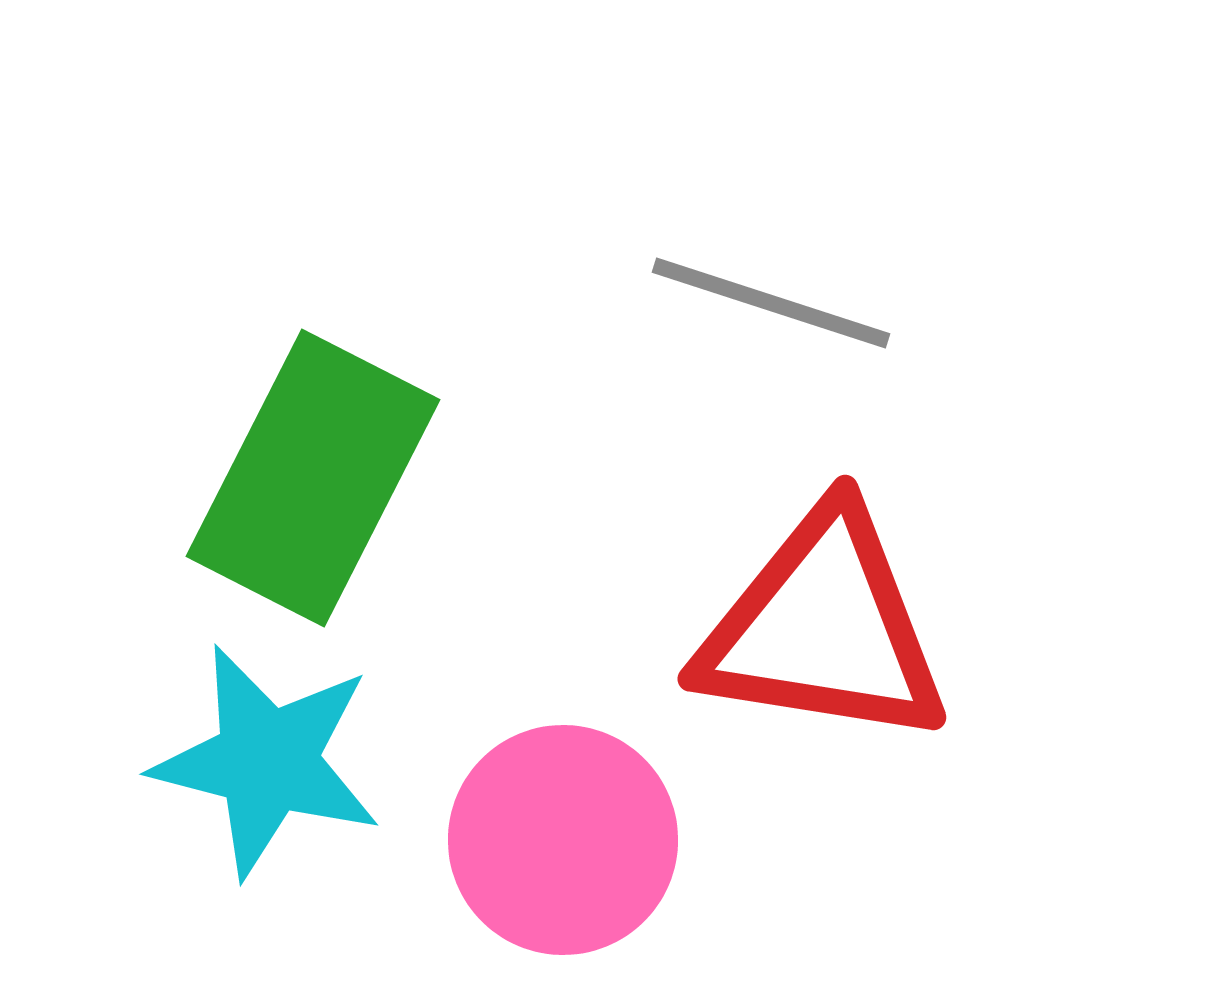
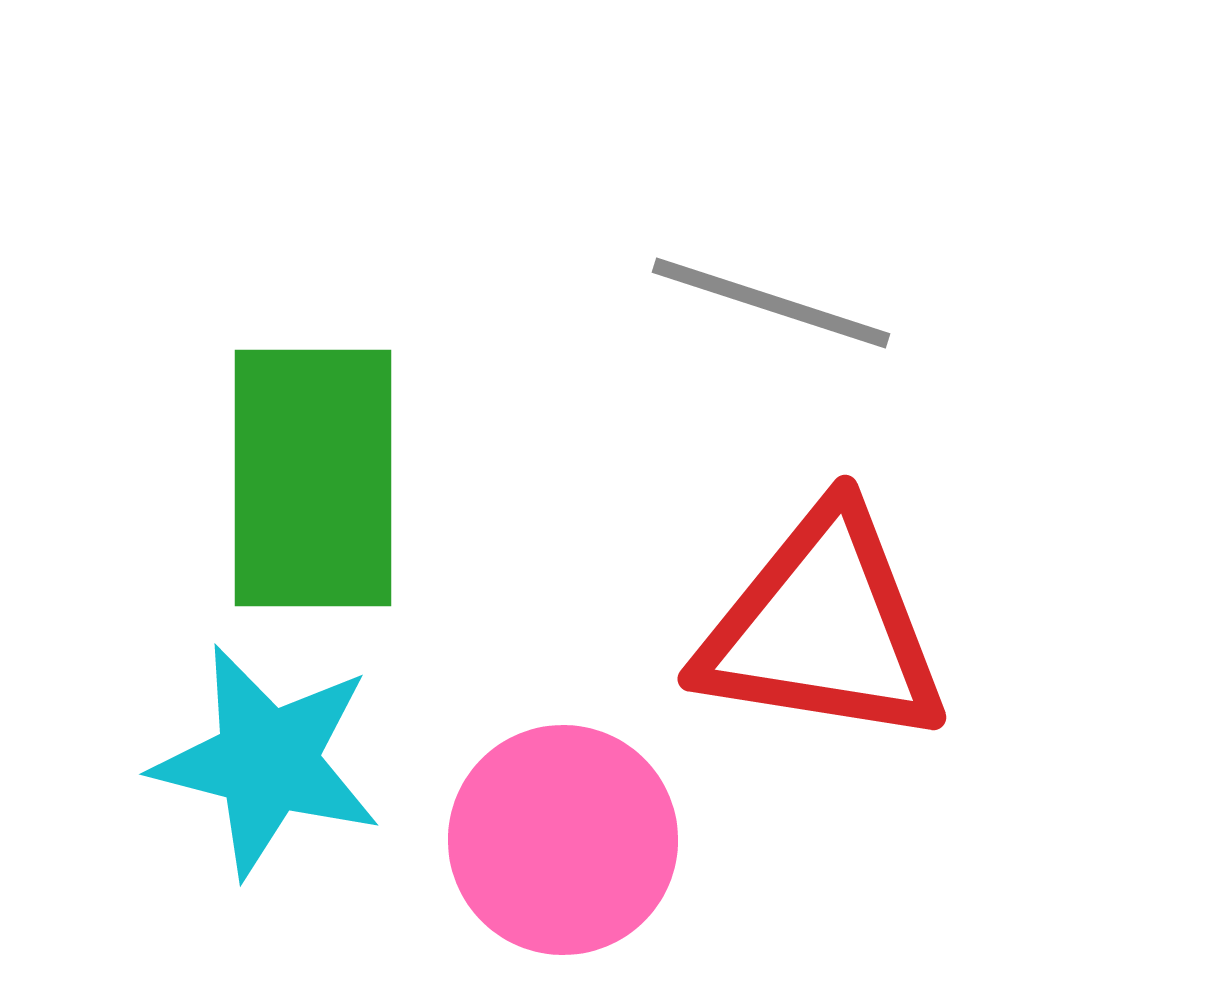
green rectangle: rotated 27 degrees counterclockwise
